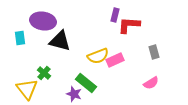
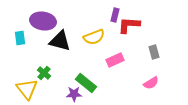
yellow semicircle: moved 4 px left, 19 px up
purple star: rotated 21 degrees counterclockwise
